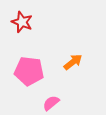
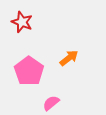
orange arrow: moved 4 px left, 4 px up
pink pentagon: rotated 28 degrees clockwise
